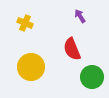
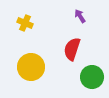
red semicircle: rotated 40 degrees clockwise
